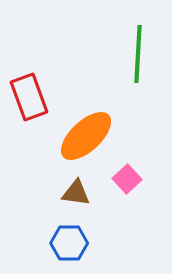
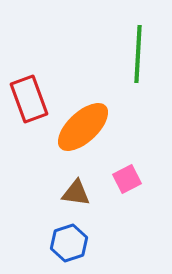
red rectangle: moved 2 px down
orange ellipse: moved 3 px left, 9 px up
pink square: rotated 16 degrees clockwise
blue hexagon: rotated 18 degrees counterclockwise
